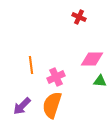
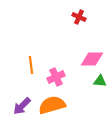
orange semicircle: rotated 56 degrees clockwise
